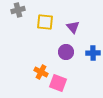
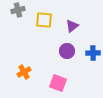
yellow square: moved 1 px left, 2 px up
purple triangle: moved 1 px left, 1 px up; rotated 32 degrees clockwise
purple circle: moved 1 px right, 1 px up
orange cross: moved 17 px left; rotated 32 degrees clockwise
